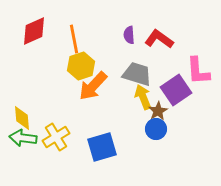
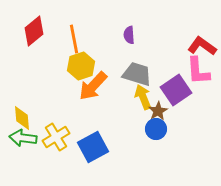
red diamond: rotated 16 degrees counterclockwise
red L-shape: moved 43 px right, 7 px down
blue square: moved 9 px left; rotated 12 degrees counterclockwise
